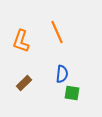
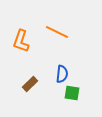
orange line: rotated 40 degrees counterclockwise
brown rectangle: moved 6 px right, 1 px down
